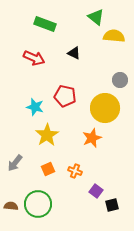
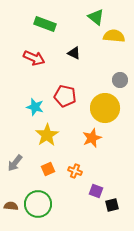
purple square: rotated 16 degrees counterclockwise
